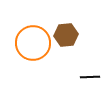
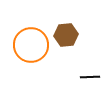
orange circle: moved 2 px left, 2 px down
